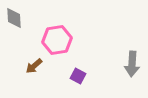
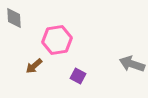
gray arrow: rotated 105 degrees clockwise
